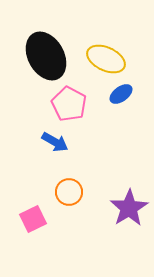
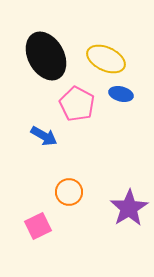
blue ellipse: rotated 50 degrees clockwise
pink pentagon: moved 8 px right
blue arrow: moved 11 px left, 6 px up
pink square: moved 5 px right, 7 px down
